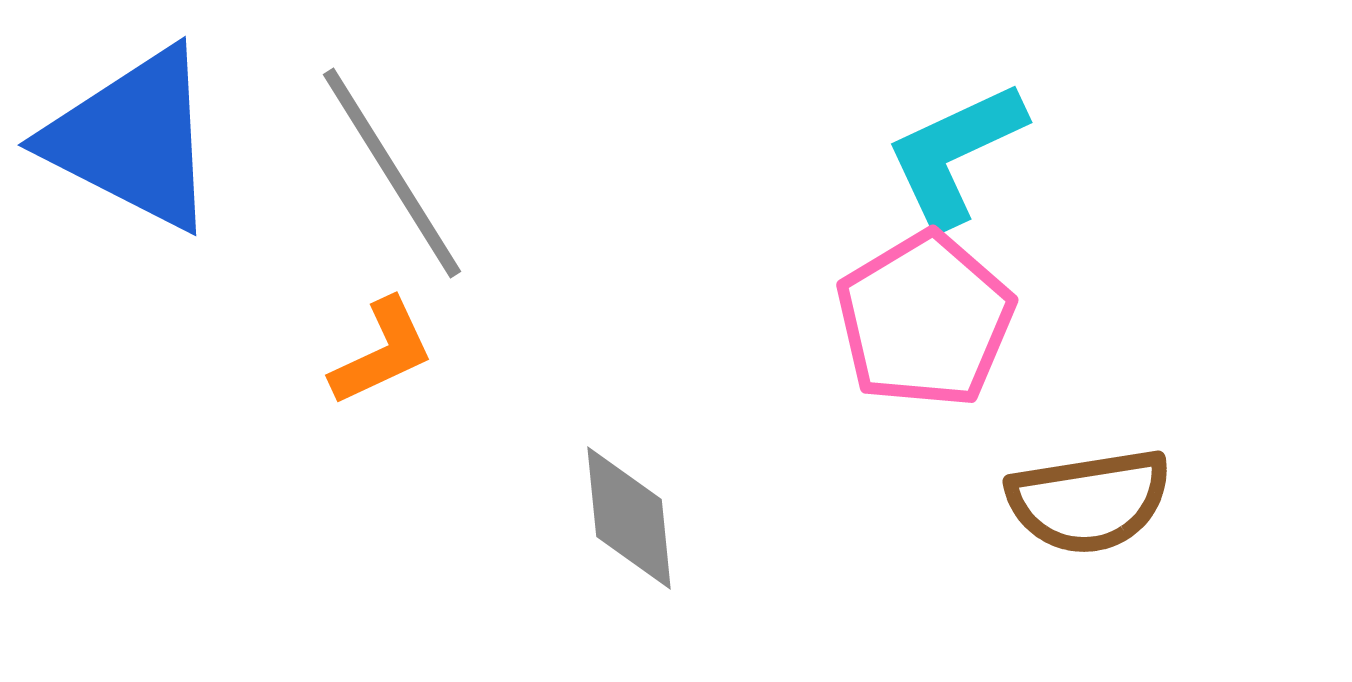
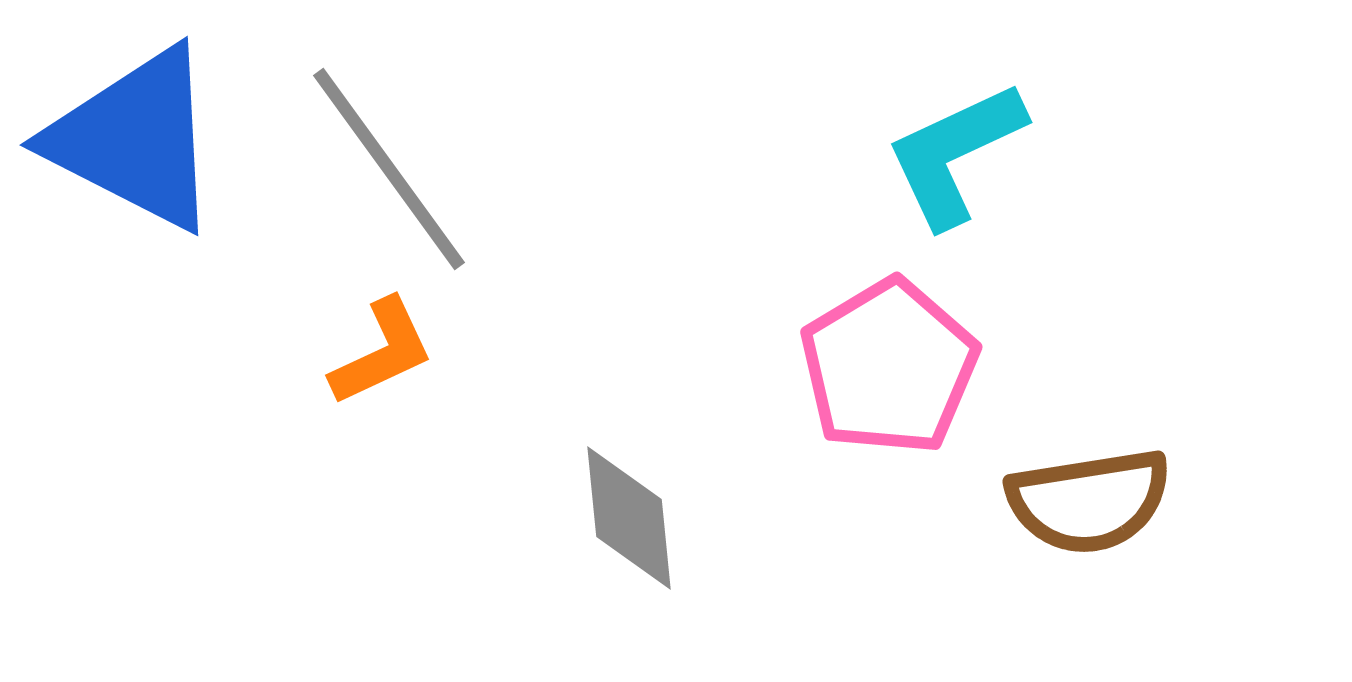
blue triangle: moved 2 px right
gray line: moved 3 px left, 4 px up; rotated 4 degrees counterclockwise
pink pentagon: moved 36 px left, 47 px down
